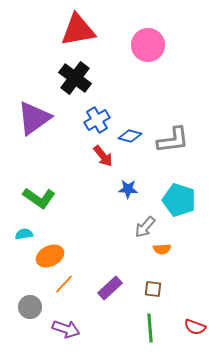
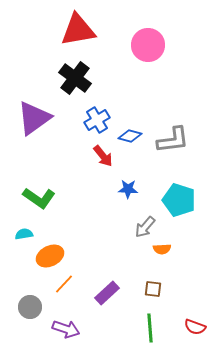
purple rectangle: moved 3 px left, 5 px down
